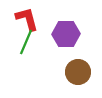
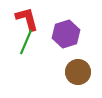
purple hexagon: rotated 16 degrees counterclockwise
